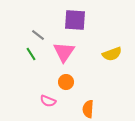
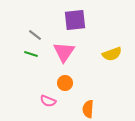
purple square: rotated 10 degrees counterclockwise
gray line: moved 3 px left
green line: rotated 40 degrees counterclockwise
orange circle: moved 1 px left, 1 px down
